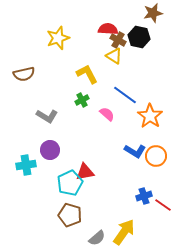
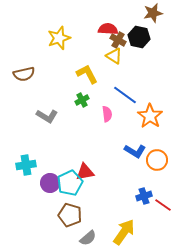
yellow star: moved 1 px right
pink semicircle: rotated 42 degrees clockwise
purple circle: moved 33 px down
orange circle: moved 1 px right, 4 px down
gray semicircle: moved 9 px left
